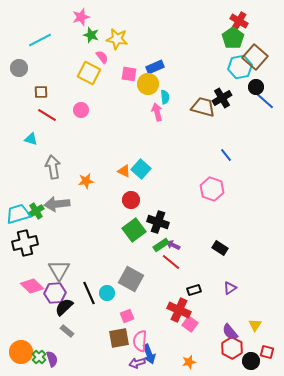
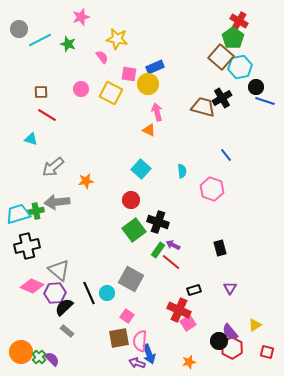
green star at (91, 35): moved 23 px left, 9 px down
brown square at (255, 57): moved 34 px left
gray circle at (19, 68): moved 39 px up
yellow square at (89, 73): moved 22 px right, 20 px down
cyan semicircle at (165, 97): moved 17 px right, 74 px down
blue line at (265, 101): rotated 24 degrees counterclockwise
pink circle at (81, 110): moved 21 px up
gray arrow at (53, 167): rotated 120 degrees counterclockwise
orange triangle at (124, 171): moved 25 px right, 41 px up
gray arrow at (57, 204): moved 2 px up
green cross at (36, 211): rotated 21 degrees clockwise
black cross at (25, 243): moved 2 px right, 3 px down
green rectangle at (161, 245): moved 3 px left, 5 px down; rotated 21 degrees counterclockwise
black rectangle at (220, 248): rotated 42 degrees clockwise
gray triangle at (59, 270): rotated 20 degrees counterclockwise
pink diamond at (32, 286): rotated 20 degrees counterclockwise
purple triangle at (230, 288): rotated 24 degrees counterclockwise
pink square at (127, 316): rotated 32 degrees counterclockwise
pink square at (190, 324): moved 2 px left, 1 px up; rotated 21 degrees clockwise
yellow triangle at (255, 325): rotated 24 degrees clockwise
purple semicircle at (52, 359): rotated 28 degrees counterclockwise
black circle at (251, 361): moved 32 px left, 20 px up
purple arrow at (137, 363): rotated 35 degrees clockwise
